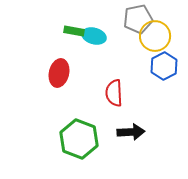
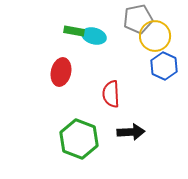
blue hexagon: rotated 8 degrees counterclockwise
red ellipse: moved 2 px right, 1 px up
red semicircle: moved 3 px left, 1 px down
